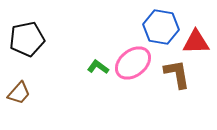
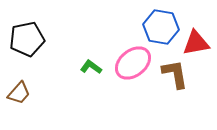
red triangle: moved 1 px down; rotated 8 degrees counterclockwise
green L-shape: moved 7 px left
brown L-shape: moved 2 px left
